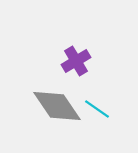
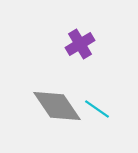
purple cross: moved 4 px right, 17 px up
